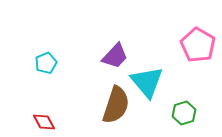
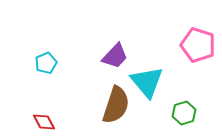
pink pentagon: rotated 12 degrees counterclockwise
